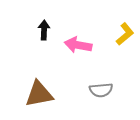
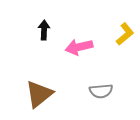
pink arrow: moved 1 px right, 2 px down; rotated 24 degrees counterclockwise
gray semicircle: moved 1 px down
brown triangle: rotated 28 degrees counterclockwise
